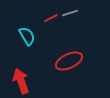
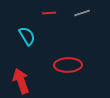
gray line: moved 12 px right
red line: moved 2 px left, 5 px up; rotated 24 degrees clockwise
red ellipse: moved 1 px left, 4 px down; rotated 24 degrees clockwise
